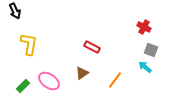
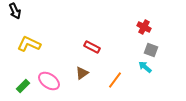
yellow L-shape: rotated 75 degrees counterclockwise
